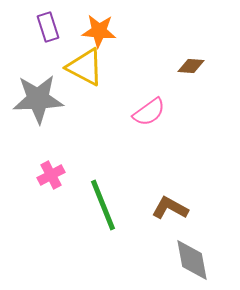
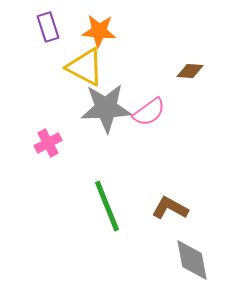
brown diamond: moved 1 px left, 5 px down
gray star: moved 68 px right, 9 px down
pink cross: moved 3 px left, 32 px up
green line: moved 4 px right, 1 px down
